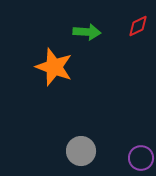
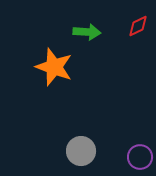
purple circle: moved 1 px left, 1 px up
